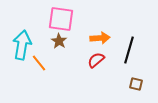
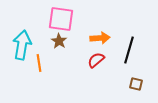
orange line: rotated 30 degrees clockwise
